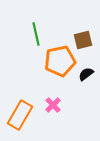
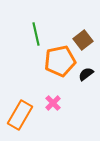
brown square: rotated 24 degrees counterclockwise
pink cross: moved 2 px up
